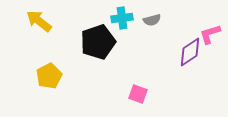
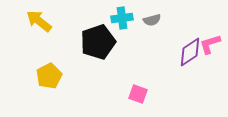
pink L-shape: moved 10 px down
